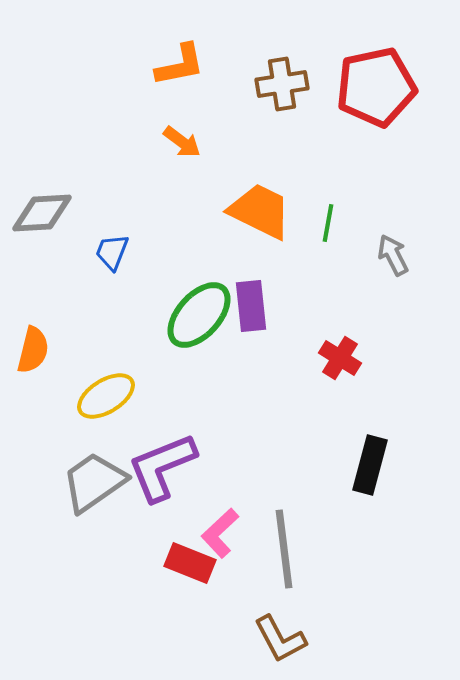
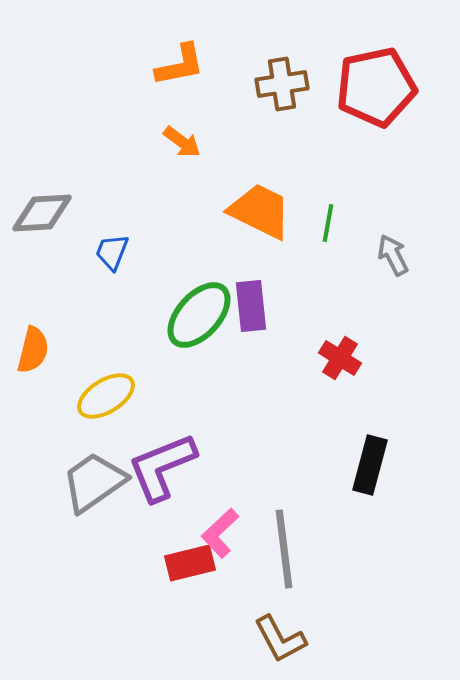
red rectangle: rotated 36 degrees counterclockwise
